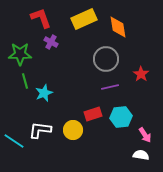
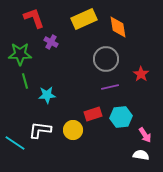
red L-shape: moved 7 px left
cyan star: moved 3 px right, 2 px down; rotated 18 degrees clockwise
cyan line: moved 1 px right, 2 px down
